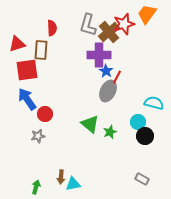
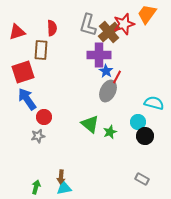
red triangle: moved 12 px up
red square: moved 4 px left, 2 px down; rotated 10 degrees counterclockwise
red circle: moved 1 px left, 3 px down
cyan triangle: moved 9 px left, 4 px down
